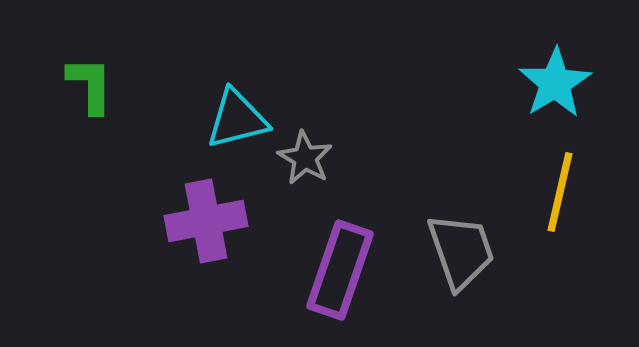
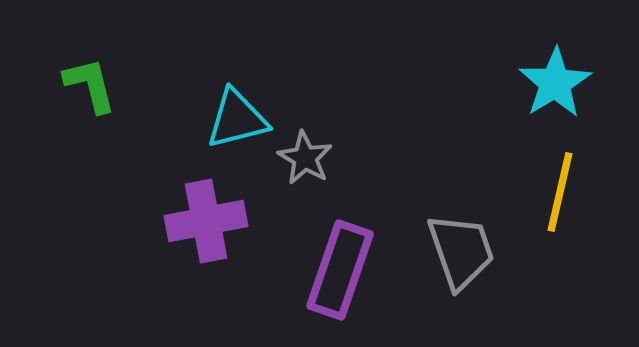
green L-shape: rotated 14 degrees counterclockwise
